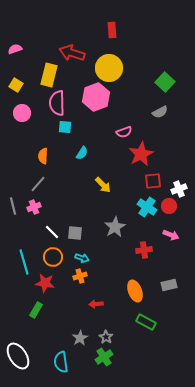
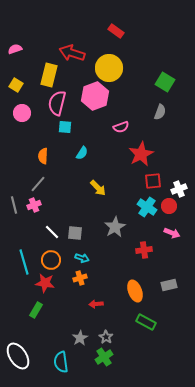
red rectangle at (112, 30): moved 4 px right, 1 px down; rotated 49 degrees counterclockwise
green square at (165, 82): rotated 12 degrees counterclockwise
pink hexagon at (96, 97): moved 1 px left, 1 px up
pink semicircle at (57, 103): rotated 15 degrees clockwise
gray semicircle at (160, 112): rotated 42 degrees counterclockwise
pink semicircle at (124, 132): moved 3 px left, 5 px up
yellow arrow at (103, 185): moved 5 px left, 3 px down
gray line at (13, 206): moved 1 px right, 1 px up
pink cross at (34, 207): moved 2 px up
pink arrow at (171, 235): moved 1 px right, 2 px up
orange circle at (53, 257): moved 2 px left, 3 px down
orange cross at (80, 276): moved 2 px down
